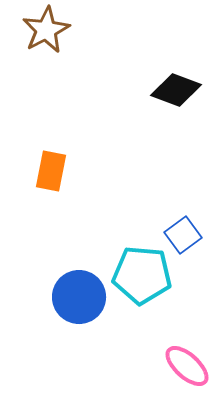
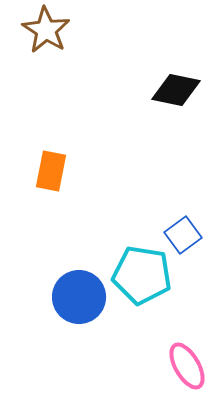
brown star: rotated 12 degrees counterclockwise
black diamond: rotated 9 degrees counterclockwise
cyan pentagon: rotated 4 degrees clockwise
pink ellipse: rotated 18 degrees clockwise
